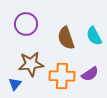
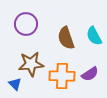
blue triangle: rotated 24 degrees counterclockwise
